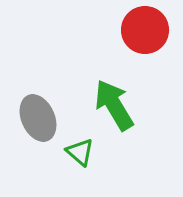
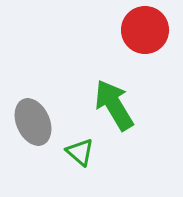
gray ellipse: moved 5 px left, 4 px down
